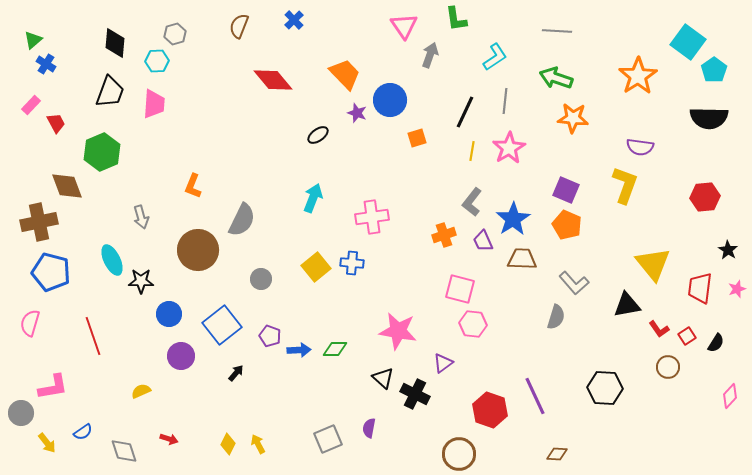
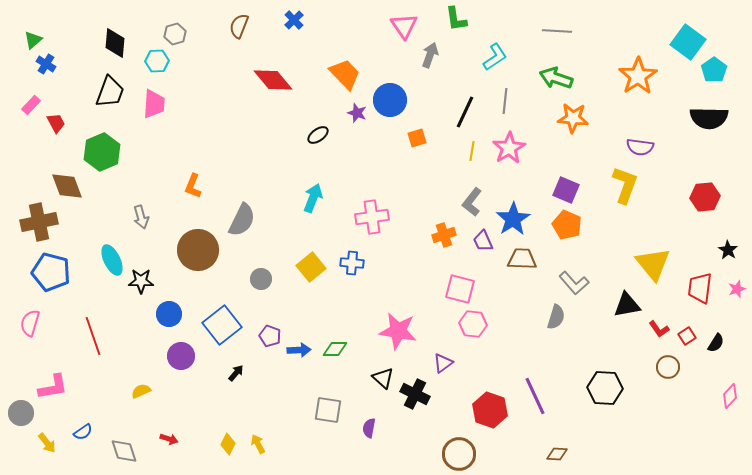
yellow square at (316, 267): moved 5 px left
gray square at (328, 439): moved 29 px up; rotated 32 degrees clockwise
